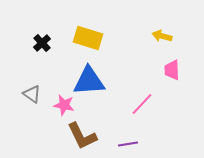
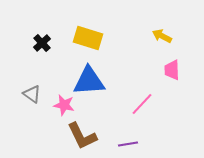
yellow arrow: rotated 12 degrees clockwise
